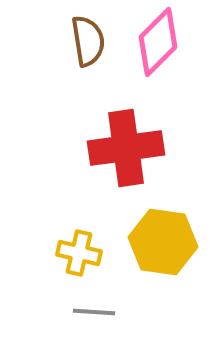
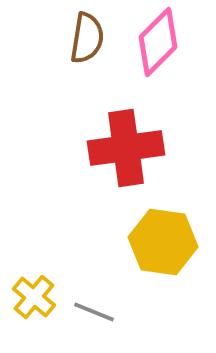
brown semicircle: moved 1 px left, 3 px up; rotated 18 degrees clockwise
yellow cross: moved 45 px left, 44 px down; rotated 27 degrees clockwise
gray line: rotated 18 degrees clockwise
